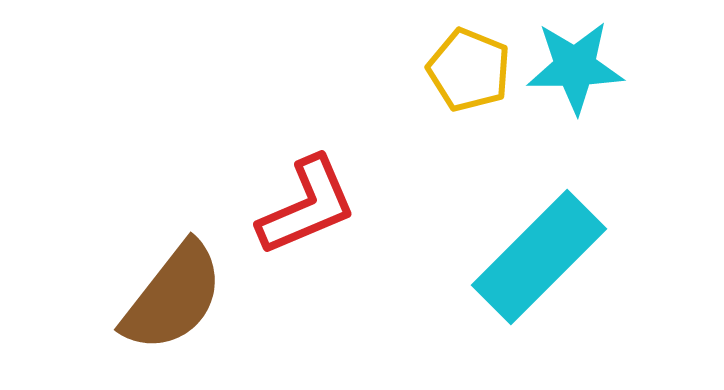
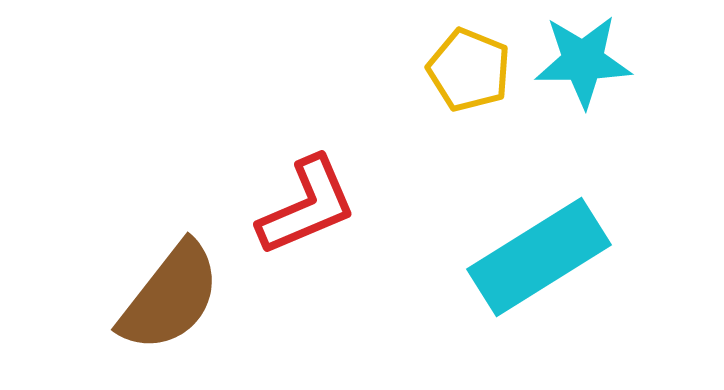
cyan star: moved 8 px right, 6 px up
cyan rectangle: rotated 13 degrees clockwise
brown semicircle: moved 3 px left
